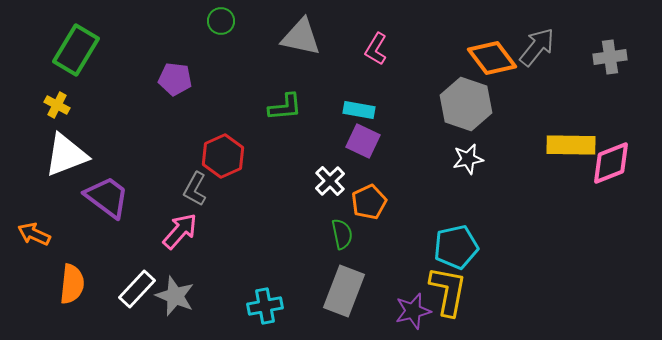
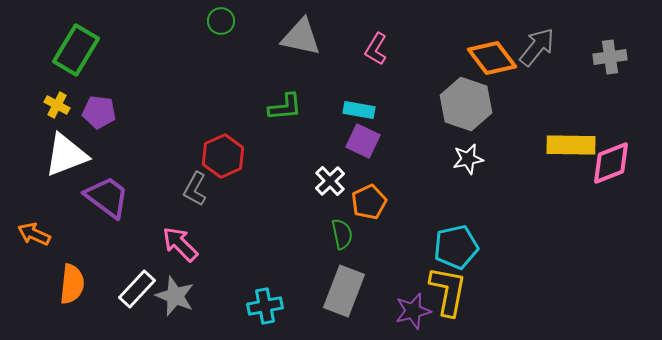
purple pentagon: moved 76 px left, 33 px down
pink arrow: moved 13 px down; rotated 87 degrees counterclockwise
